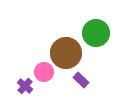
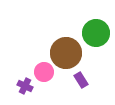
purple rectangle: rotated 14 degrees clockwise
purple cross: rotated 14 degrees counterclockwise
